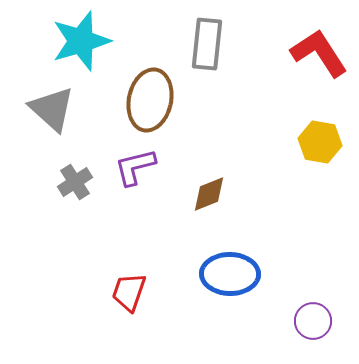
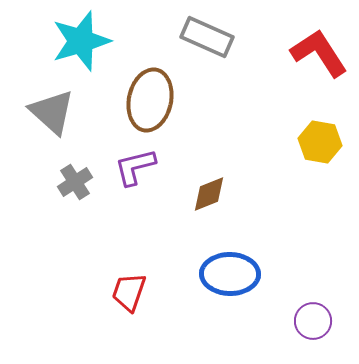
gray rectangle: moved 7 px up; rotated 72 degrees counterclockwise
gray triangle: moved 3 px down
